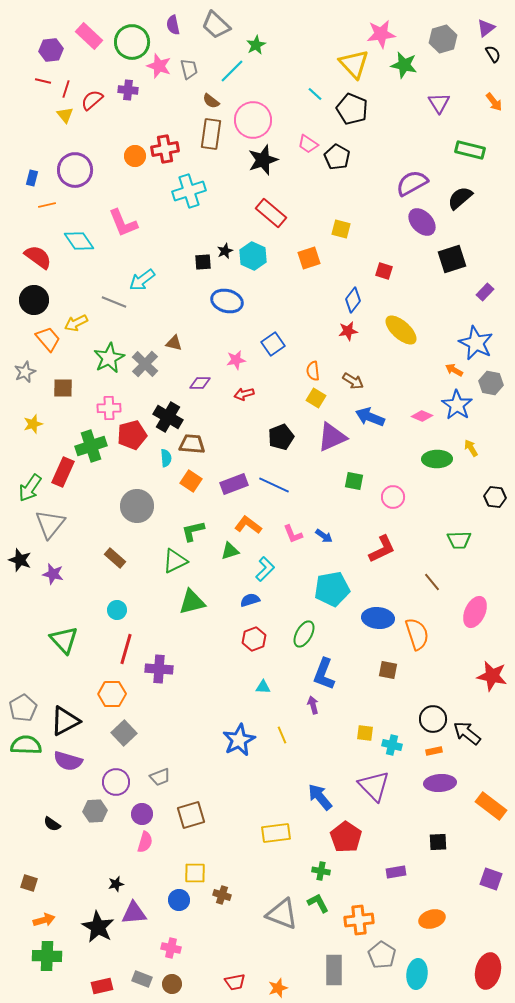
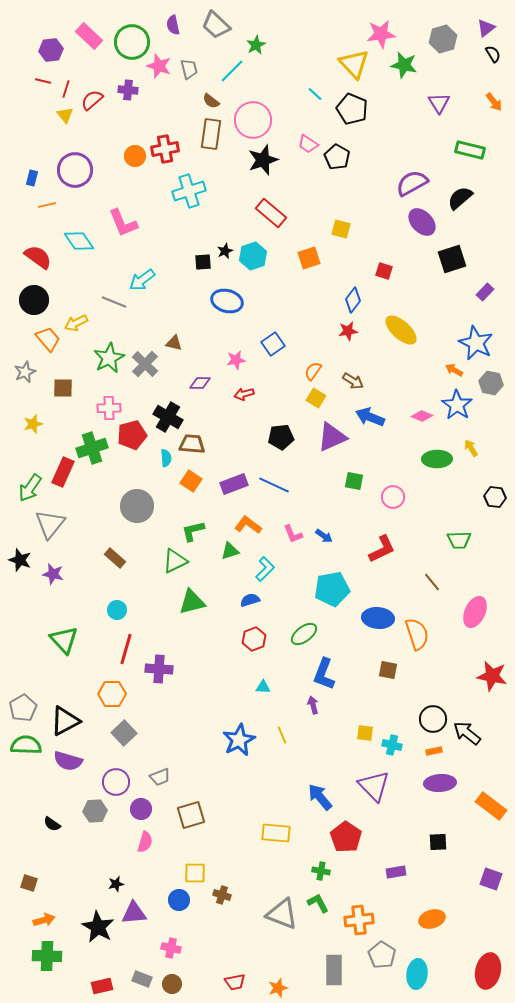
cyan hexagon at (253, 256): rotated 16 degrees clockwise
orange semicircle at (313, 371): rotated 42 degrees clockwise
black pentagon at (281, 437): rotated 15 degrees clockwise
green cross at (91, 446): moved 1 px right, 2 px down
green ellipse at (304, 634): rotated 24 degrees clockwise
purple circle at (142, 814): moved 1 px left, 5 px up
yellow rectangle at (276, 833): rotated 12 degrees clockwise
